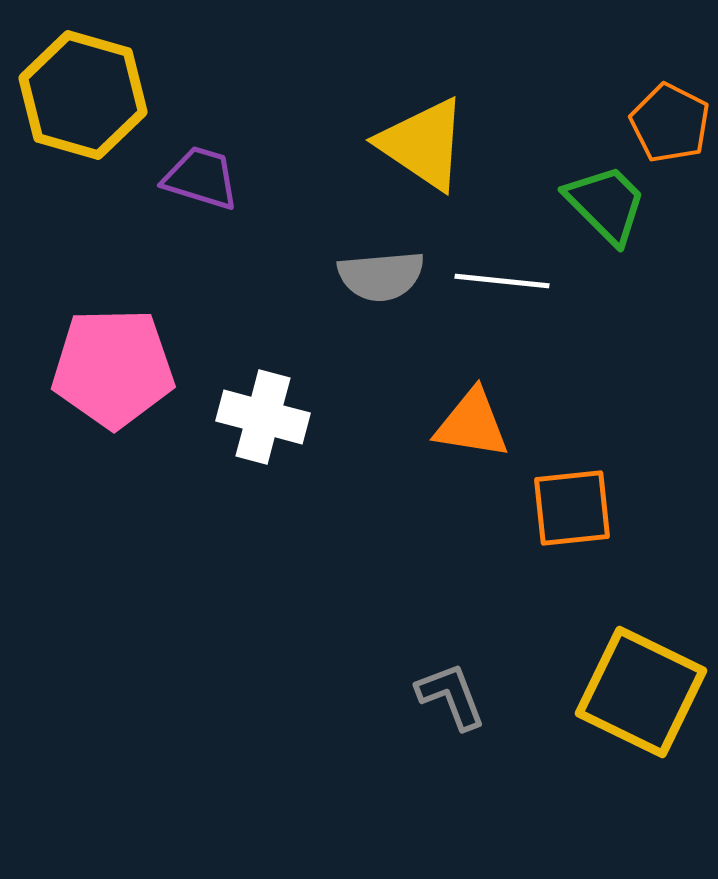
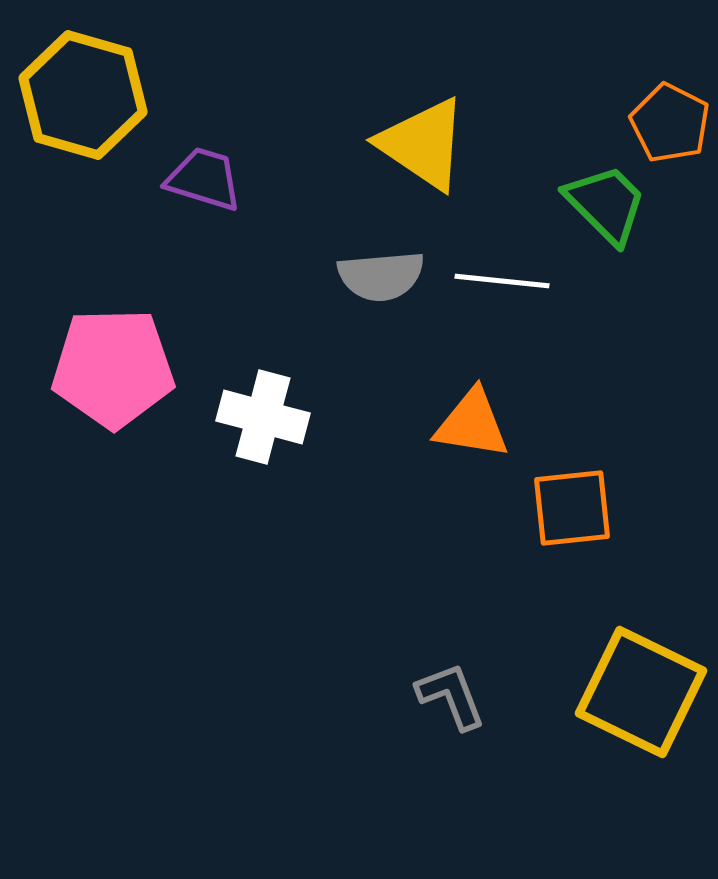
purple trapezoid: moved 3 px right, 1 px down
